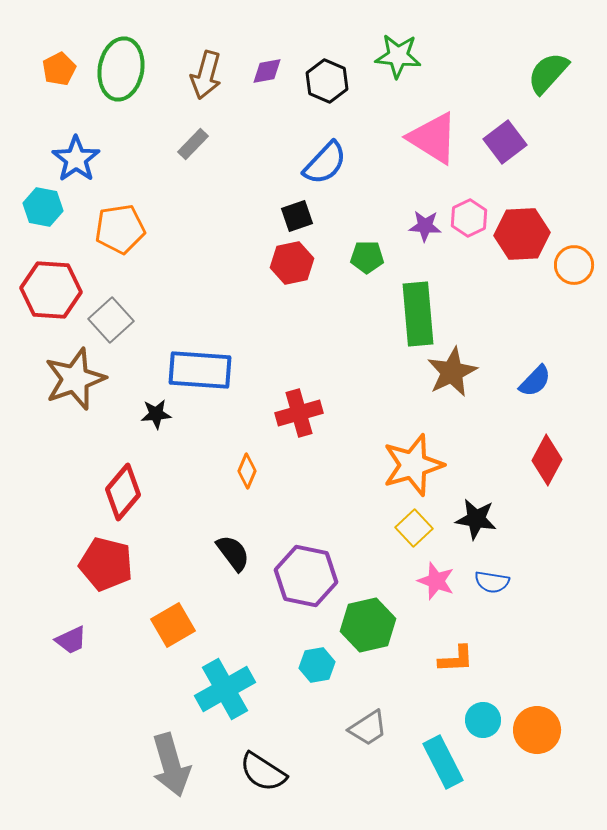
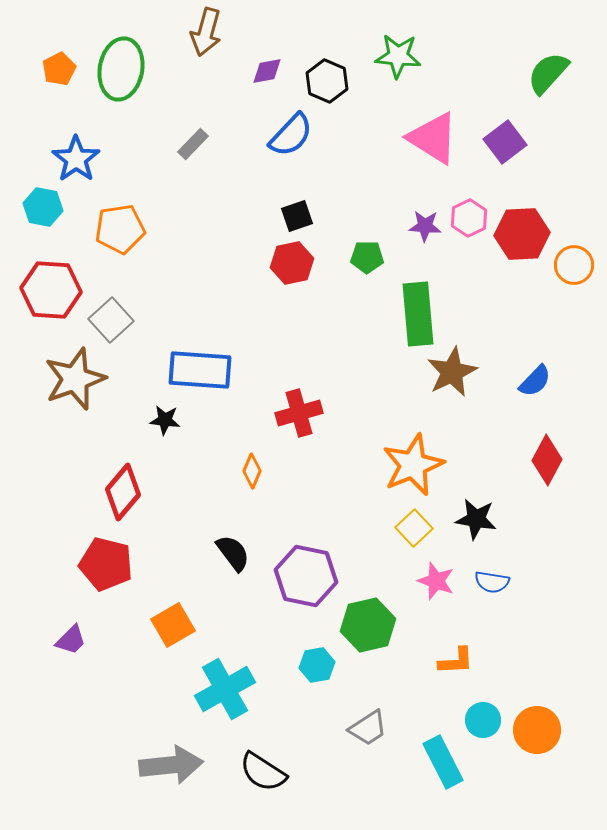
brown arrow at (206, 75): moved 43 px up
blue semicircle at (325, 163): moved 34 px left, 28 px up
black star at (156, 414): moved 9 px right, 6 px down; rotated 12 degrees clockwise
orange star at (413, 465): rotated 6 degrees counterclockwise
orange diamond at (247, 471): moved 5 px right
purple trapezoid at (71, 640): rotated 20 degrees counterclockwise
orange L-shape at (456, 659): moved 2 px down
gray arrow at (171, 765): rotated 80 degrees counterclockwise
